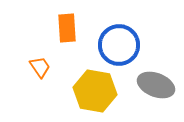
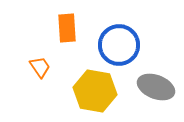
gray ellipse: moved 2 px down
